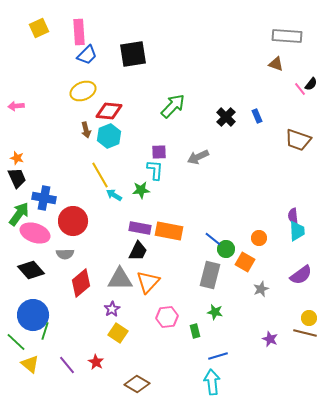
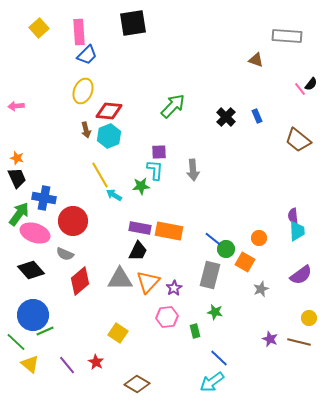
yellow square at (39, 28): rotated 18 degrees counterclockwise
black square at (133, 54): moved 31 px up
brown triangle at (276, 64): moved 20 px left, 4 px up
yellow ellipse at (83, 91): rotated 45 degrees counterclockwise
brown trapezoid at (298, 140): rotated 20 degrees clockwise
gray arrow at (198, 157): moved 5 px left, 13 px down; rotated 70 degrees counterclockwise
green star at (141, 190): moved 4 px up
gray semicircle at (65, 254): rotated 24 degrees clockwise
red diamond at (81, 283): moved 1 px left, 2 px up
purple star at (112, 309): moved 62 px right, 21 px up
green line at (45, 331): rotated 48 degrees clockwise
brown line at (305, 333): moved 6 px left, 9 px down
blue line at (218, 356): moved 1 px right, 2 px down; rotated 60 degrees clockwise
cyan arrow at (212, 382): rotated 120 degrees counterclockwise
